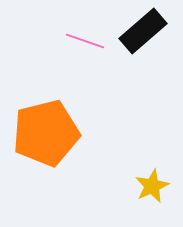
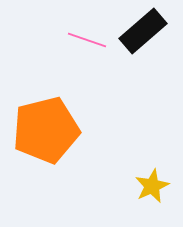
pink line: moved 2 px right, 1 px up
orange pentagon: moved 3 px up
